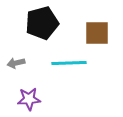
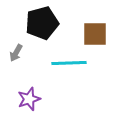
brown square: moved 2 px left, 1 px down
gray arrow: moved 10 px up; rotated 48 degrees counterclockwise
purple star: rotated 15 degrees counterclockwise
